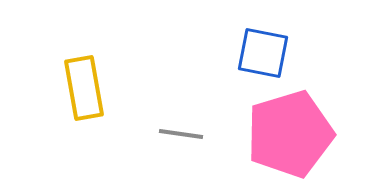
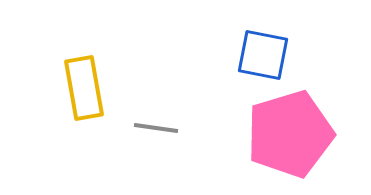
blue square: moved 2 px down
gray line: moved 25 px left, 6 px up
